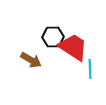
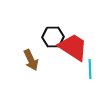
brown arrow: rotated 35 degrees clockwise
